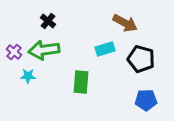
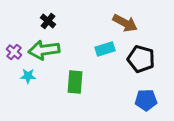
green rectangle: moved 6 px left
